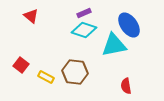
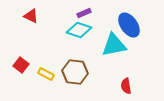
red triangle: rotated 14 degrees counterclockwise
cyan diamond: moved 5 px left
yellow rectangle: moved 3 px up
